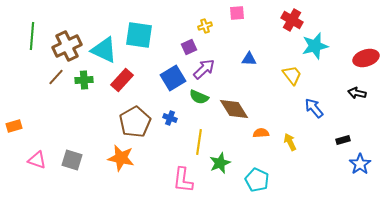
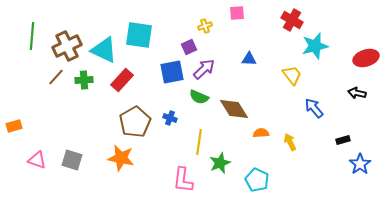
blue square: moved 1 px left, 6 px up; rotated 20 degrees clockwise
